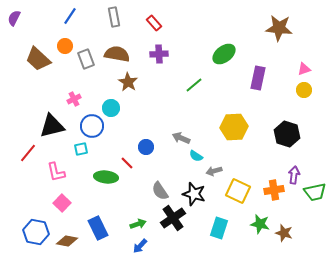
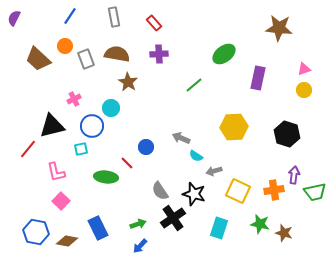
red line at (28, 153): moved 4 px up
pink square at (62, 203): moved 1 px left, 2 px up
